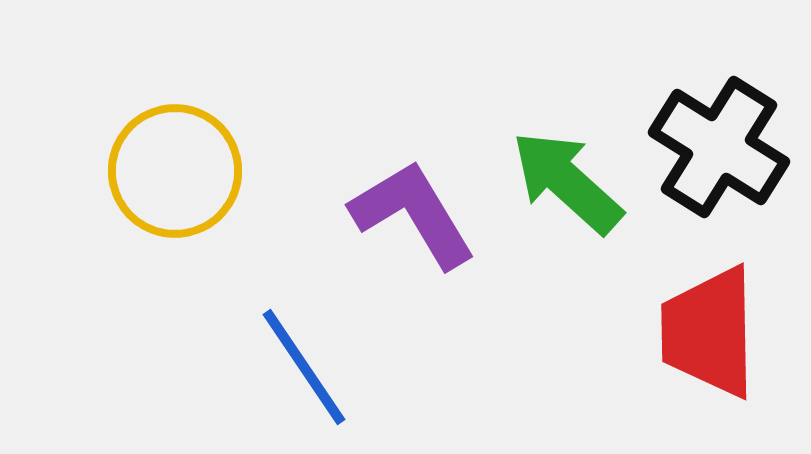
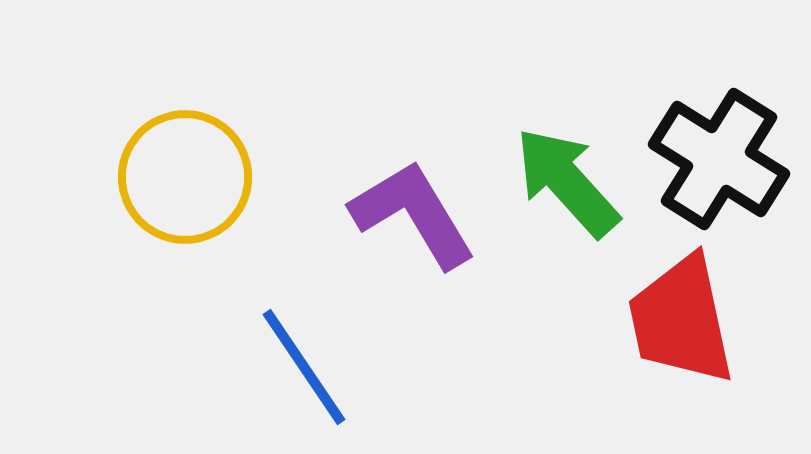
black cross: moved 12 px down
yellow circle: moved 10 px right, 6 px down
green arrow: rotated 6 degrees clockwise
red trapezoid: moved 28 px left, 12 px up; rotated 11 degrees counterclockwise
